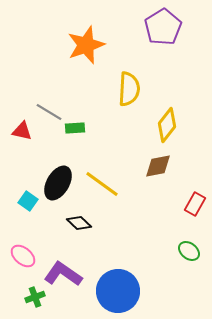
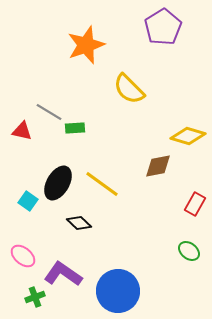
yellow semicircle: rotated 132 degrees clockwise
yellow diamond: moved 21 px right, 11 px down; rotated 68 degrees clockwise
